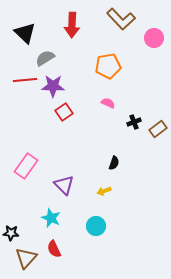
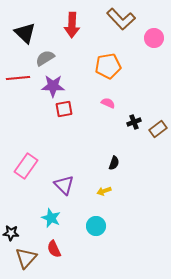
red line: moved 7 px left, 2 px up
red square: moved 3 px up; rotated 24 degrees clockwise
